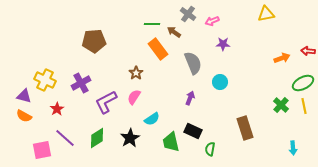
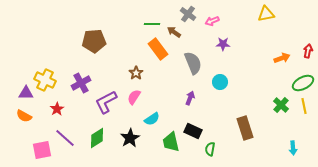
red arrow: rotated 96 degrees clockwise
purple triangle: moved 2 px right, 3 px up; rotated 14 degrees counterclockwise
